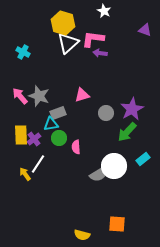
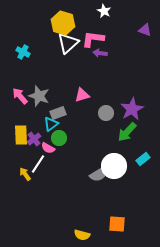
cyan triangle: rotated 28 degrees counterclockwise
pink semicircle: moved 28 px left, 1 px down; rotated 56 degrees counterclockwise
